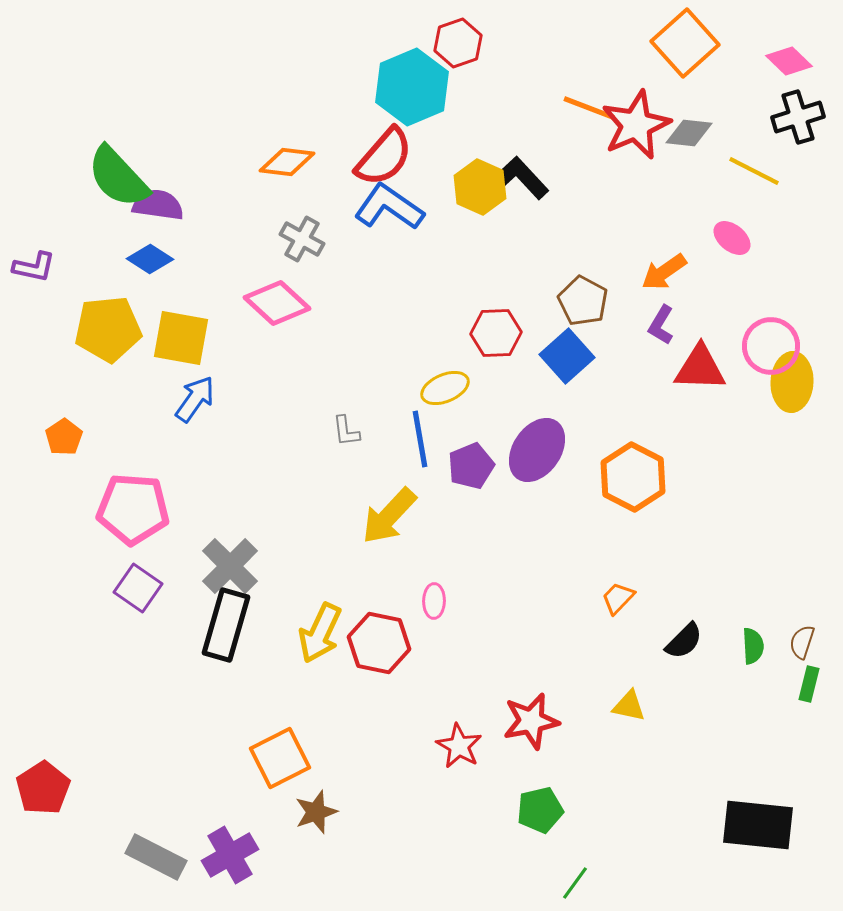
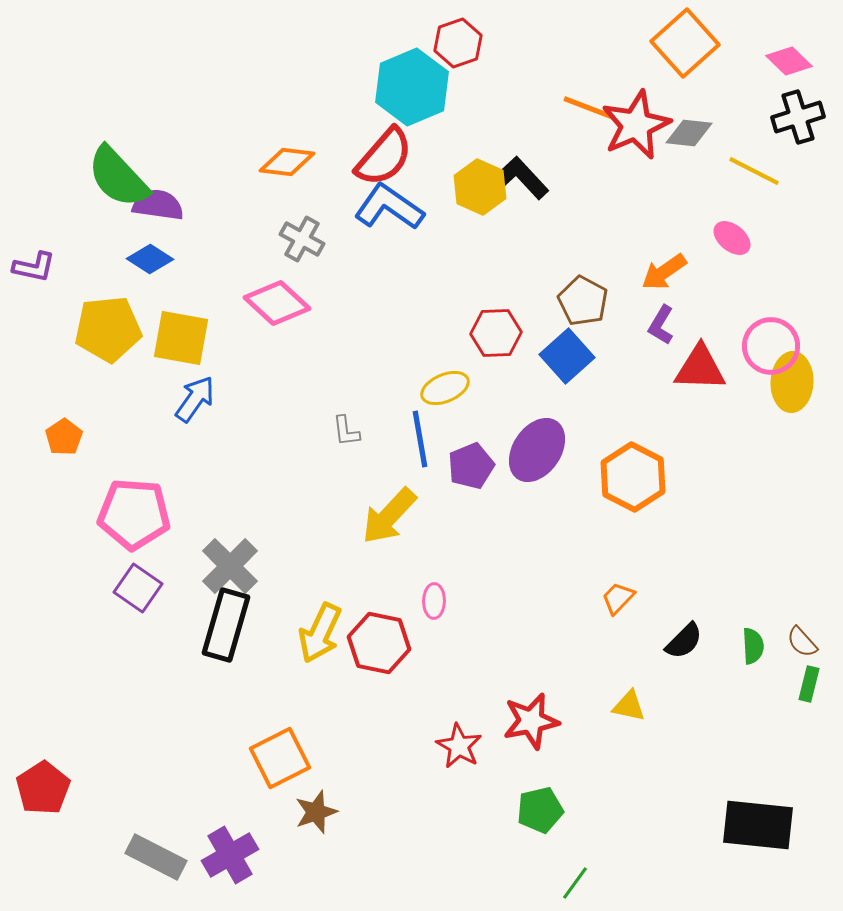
pink pentagon at (133, 509): moved 1 px right, 5 px down
brown semicircle at (802, 642): rotated 60 degrees counterclockwise
